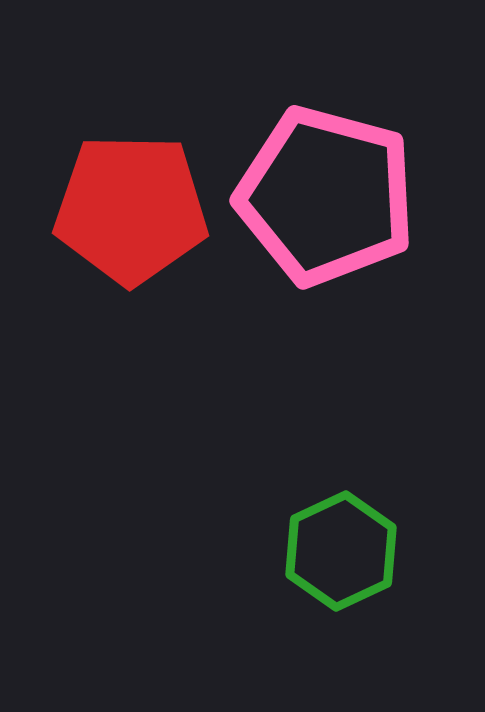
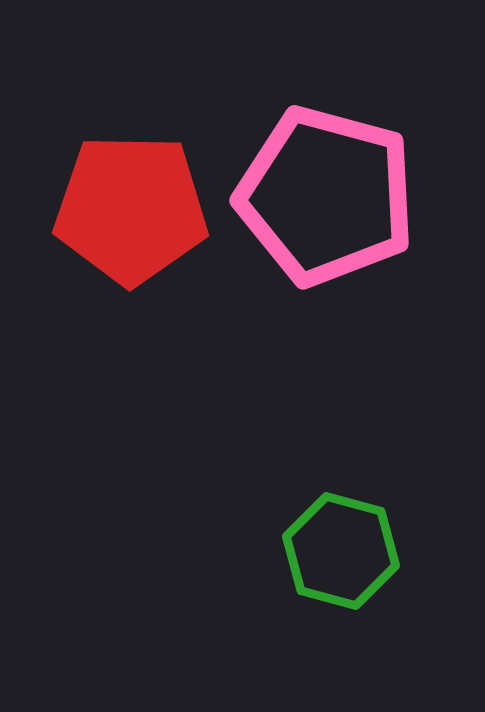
green hexagon: rotated 20 degrees counterclockwise
